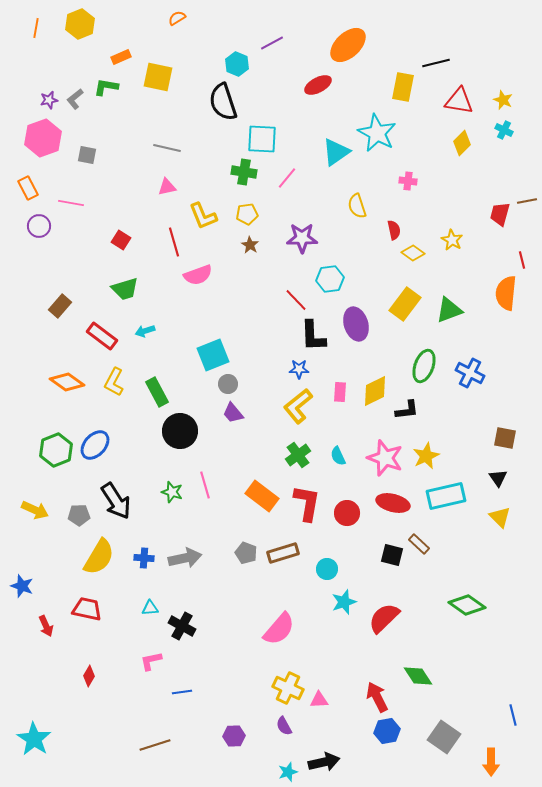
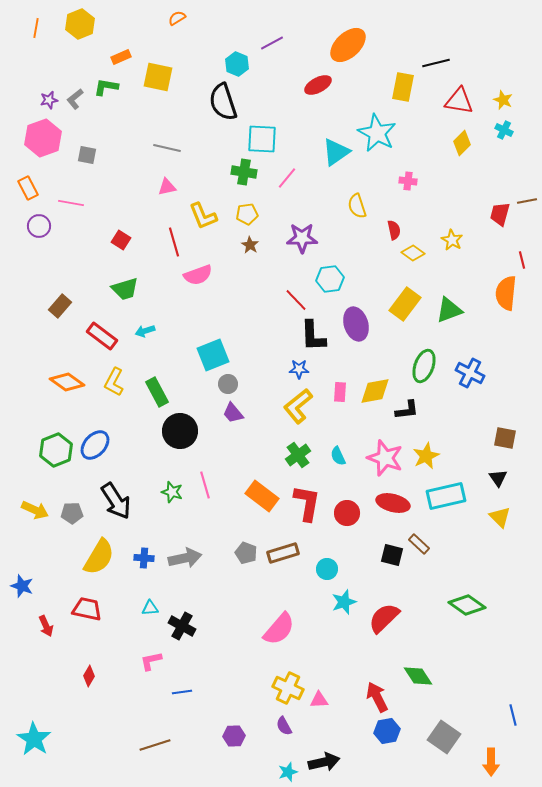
yellow diamond at (375, 391): rotated 16 degrees clockwise
gray pentagon at (79, 515): moved 7 px left, 2 px up
